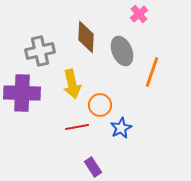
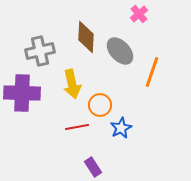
gray ellipse: moved 2 px left; rotated 20 degrees counterclockwise
